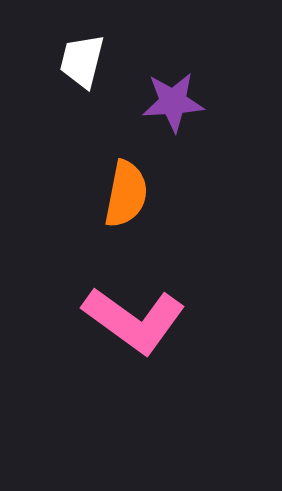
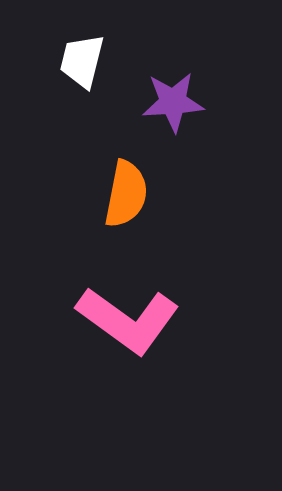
pink L-shape: moved 6 px left
